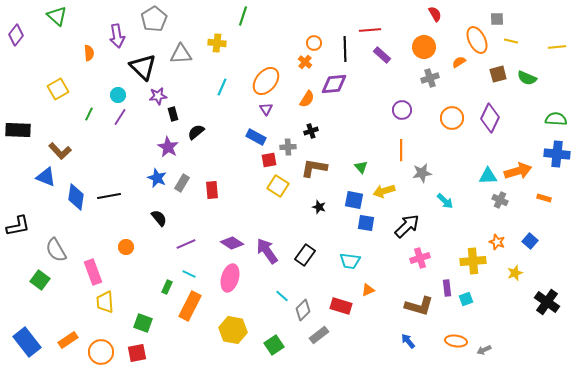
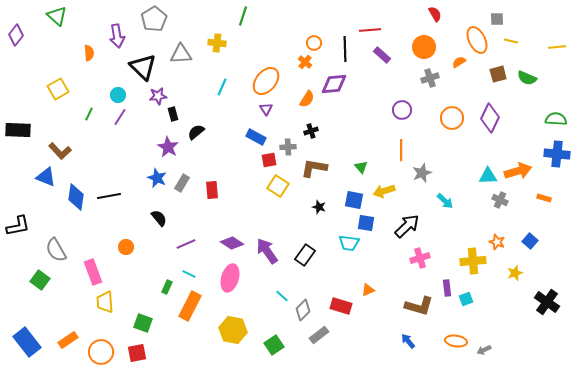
gray star at (422, 173): rotated 12 degrees counterclockwise
cyan trapezoid at (350, 261): moved 1 px left, 18 px up
